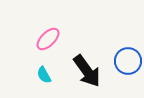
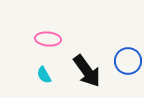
pink ellipse: rotated 50 degrees clockwise
